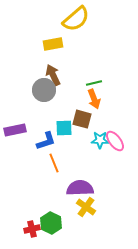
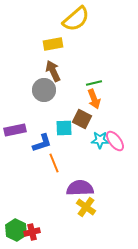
brown arrow: moved 4 px up
brown square: rotated 12 degrees clockwise
blue L-shape: moved 4 px left, 2 px down
green hexagon: moved 35 px left, 7 px down
red cross: moved 3 px down
